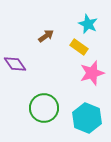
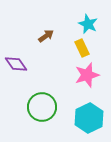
yellow rectangle: moved 3 px right, 1 px down; rotated 30 degrees clockwise
purple diamond: moved 1 px right
pink star: moved 5 px left, 2 px down
green circle: moved 2 px left, 1 px up
cyan hexagon: moved 2 px right; rotated 12 degrees clockwise
